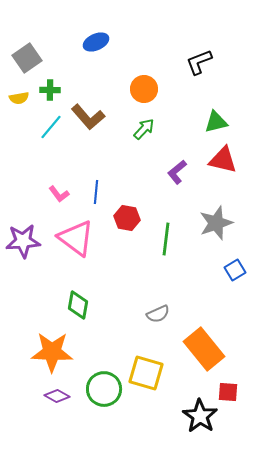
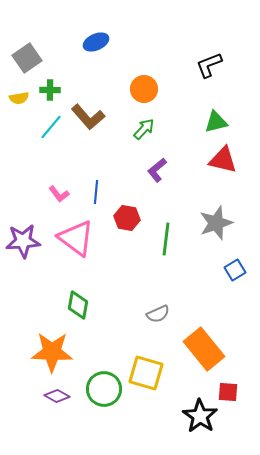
black L-shape: moved 10 px right, 3 px down
purple L-shape: moved 20 px left, 2 px up
